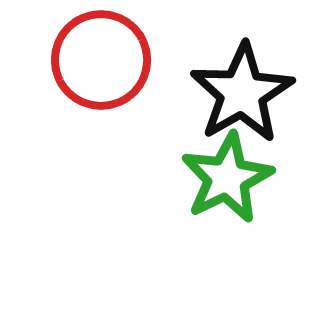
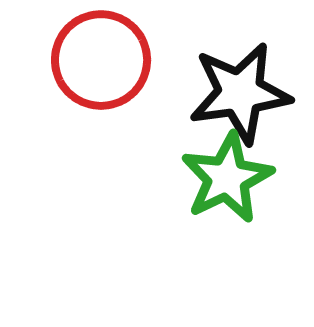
black star: moved 2 px left; rotated 22 degrees clockwise
